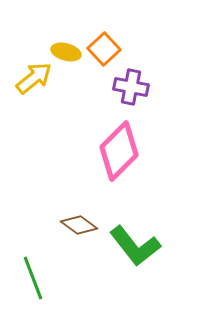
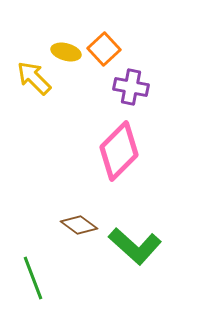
yellow arrow: rotated 96 degrees counterclockwise
green L-shape: rotated 10 degrees counterclockwise
